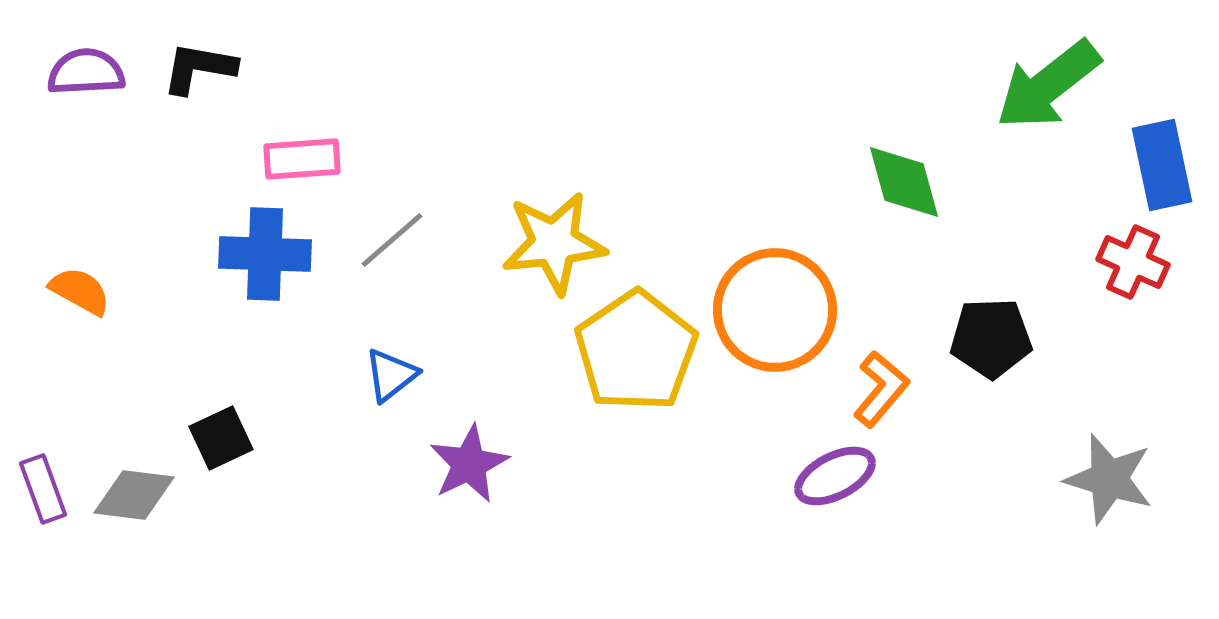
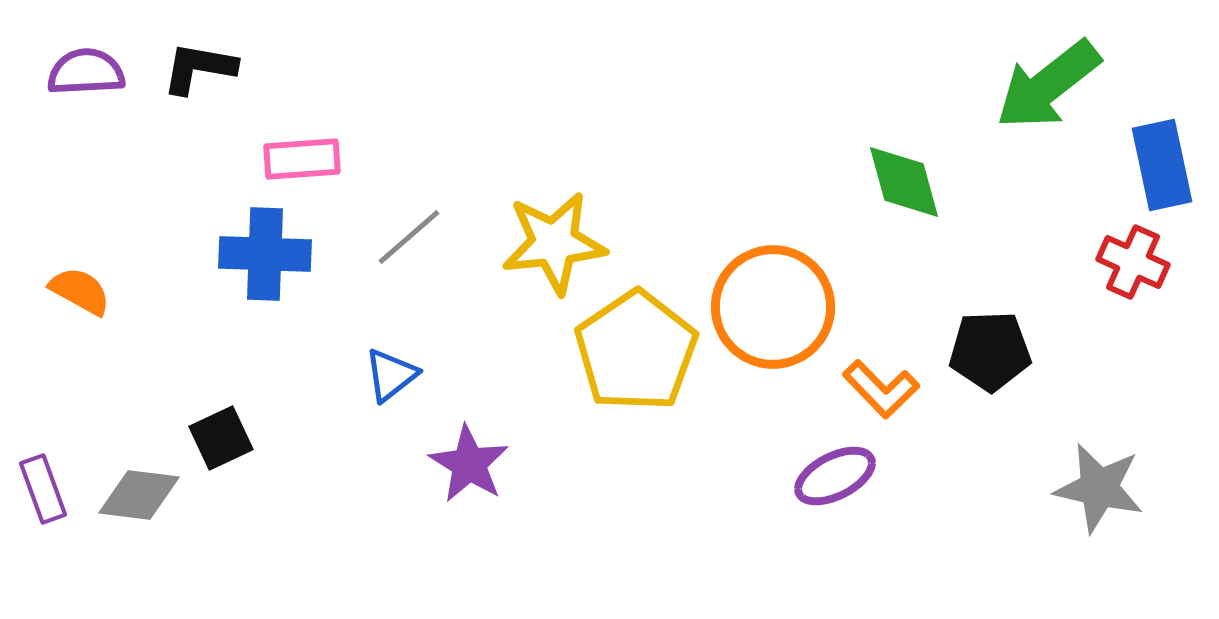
gray line: moved 17 px right, 3 px up
orange circle: moved 2 px left, 3 px up
black pentagon: moved 1 px left, 13 px down
orange L-shape: rotated 96 degrees clockwise
purple star: rotated 14 degrees counterclockwise
gray star: moved 10 px left, 9 px down; rotated 4 degrees counterclockwise
gray diamond: moved 5 px right
